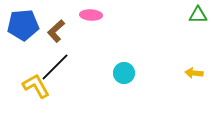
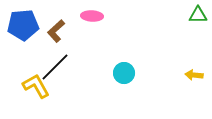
pink ellipse: moved 1 px right, 1 px down
yellow arrow: moved 2 px down
